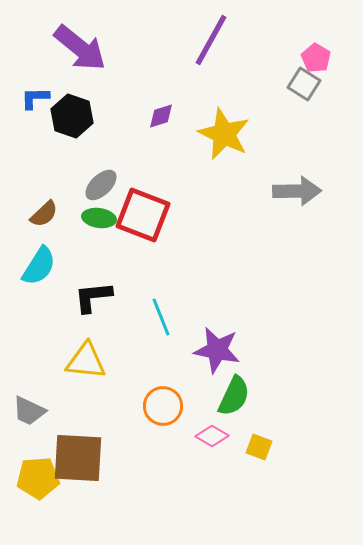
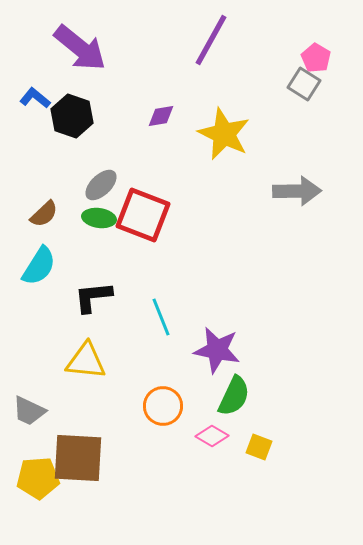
blue L-shape: rotated 40 degrees clockwise
purple diamond: rotated 8 degrees clockwise
